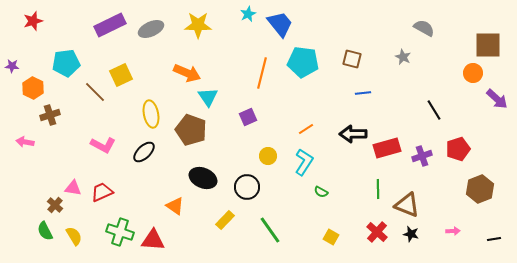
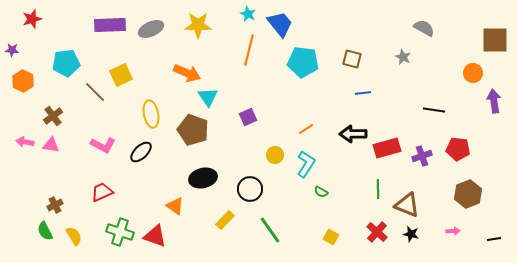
cyan star at (248, 14): rotated 21 degrees counterclockwise
red star at (33, 21): moved 1 px left, 2 px up
purple rectangle at (110, 25): rotated 24 degrees clockwise
brown square at (488, 45): moved 7 px right, 5 px up
purple star at (12, 66): moved 16 px up
orange line at (262, 73): moved 13 px left, 23 px up
orange hexagon at (33, 88): moved 10 px left, 7 px up
purple arrow at (497, 99): moved 3 px left, 2 px down; rotated 140 degrees counterclockwise
black line at (434, 110): rotated 50 degrees counterclockwise
brown cross at (50, 115): moved 3 px right, 1 px down; rotated 18 degrees counterclockwise
brown pentagon at (191, 130): moved 2 px right
red pentagon at (458, 149): rotated 25 degrees clockwise
black ellipse at (144, 152): moved 3 px left
yellow circle at (268, 156): moved 7 px right, 1 px up
cyan L-shape at (304, 162): moved 2 px right, 2 px down
black ellipse at (203, 178): rotated 36 degrees counterclockwise
black circle at (247, 187): moved 3 px right, 2 px down
pink triangle at (73, 188): moved 22 px left, 43 px up
brown hexagon at (480, 189): moved 12 px left, 5 px down
brown cross at (55, 205): rotated 21 degrees clockwise
red triangle at (153, 240): moved 2 px right, 4 px up; rotated 15 degrees clockwise
